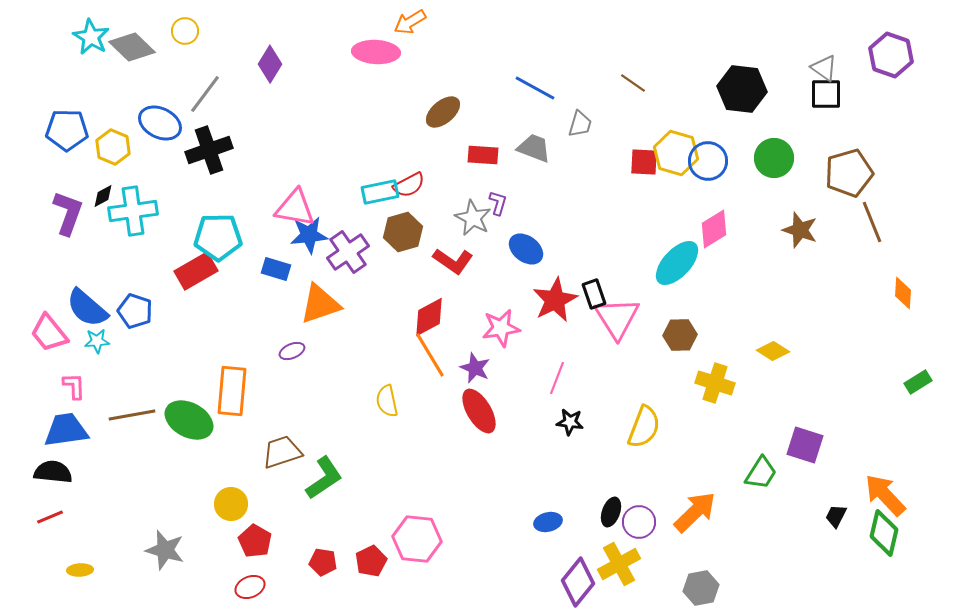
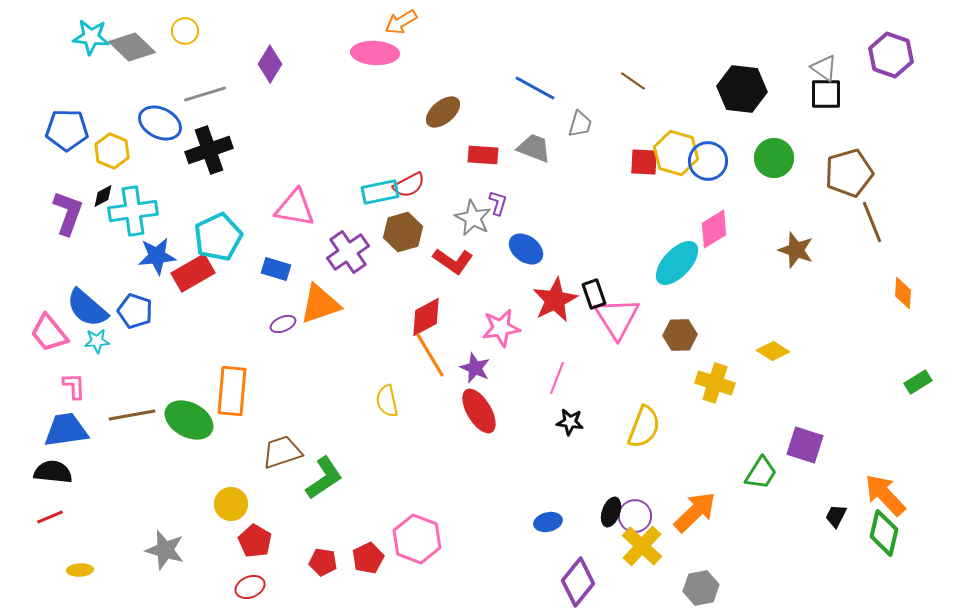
orange arrow at (410, 22): moved 9 px left
cyan star at (91, 37): rotated 24 degrees counterclockwise
pink ellipse at (376, 52): moved 1 px left, 1 px down
brown line at (633, 83): moved 2 px up
gray line at (205, 94): rotated 36 degrees clockwise
yellow hexagon at (113, 147): moved 1 px left, 4 px down
brown star at (800, 230): moved 4 px left, 20 px down
blue star at (309, 235): moved 152 px left, 21 px down
cyan pentagon at (218, 237): rotated 24 degrees counterclockwise
red rectangle at (196, 271): moved 3 px left, 2 px down
red diamond at (429, 317): moved 3 px left
purple ellipse at (292, 351): moved 9 px left, 27 px up
purple circle at (639, 522): moved 4 px left, 6 px up
pink hexagon at (417, 539): rotated 15 degrees clockwise
red pentagon at (371, 561): moved 3 px left, 3 px up
yellow cross at (619, 564): moved 23 px right, 18 px up; rotated 18 degrees counterclockwise
